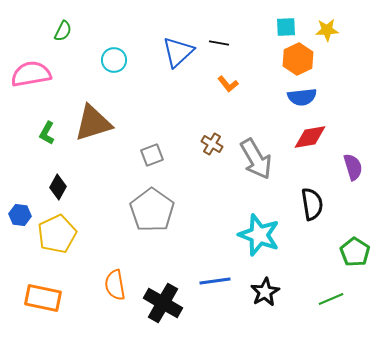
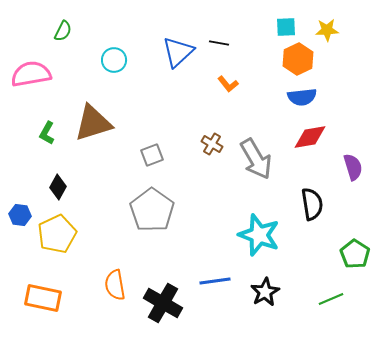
green pentagon: moved 2 px down
